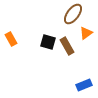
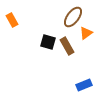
brown ellipse: moved 3 px down
orange rectangle: moved 1 px right, 19 px up
